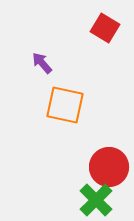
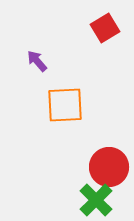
red square: rotated 28 degrees clockwise
purple arrow: moved 5 px left, 2 px up
orange square: rotated 15 degrees counterclockwise
